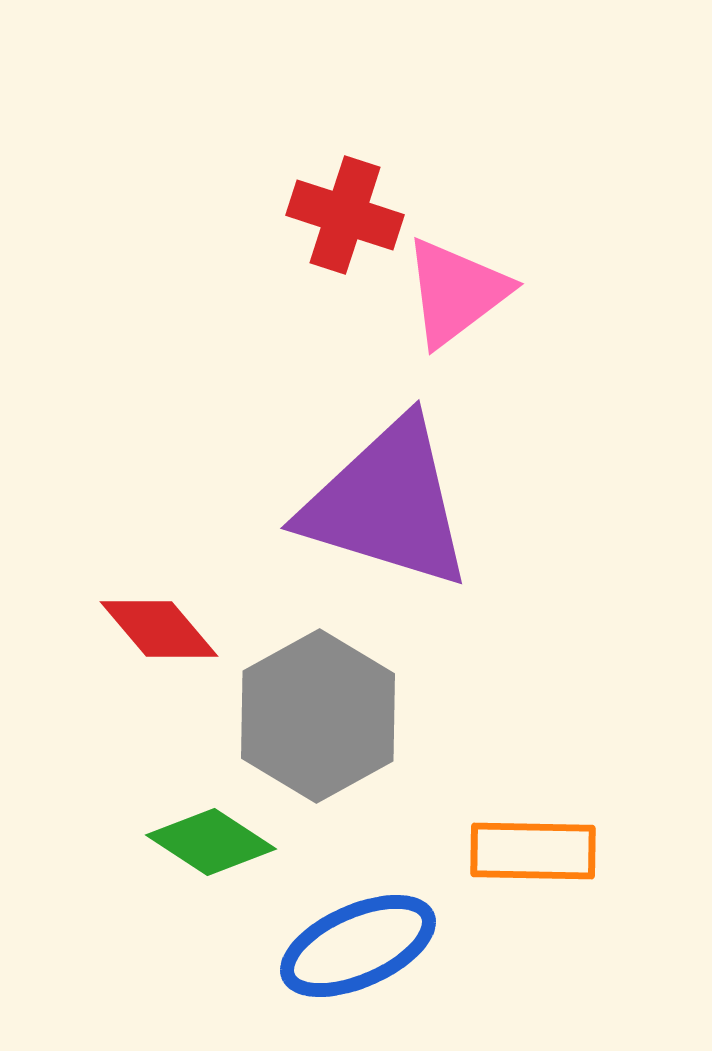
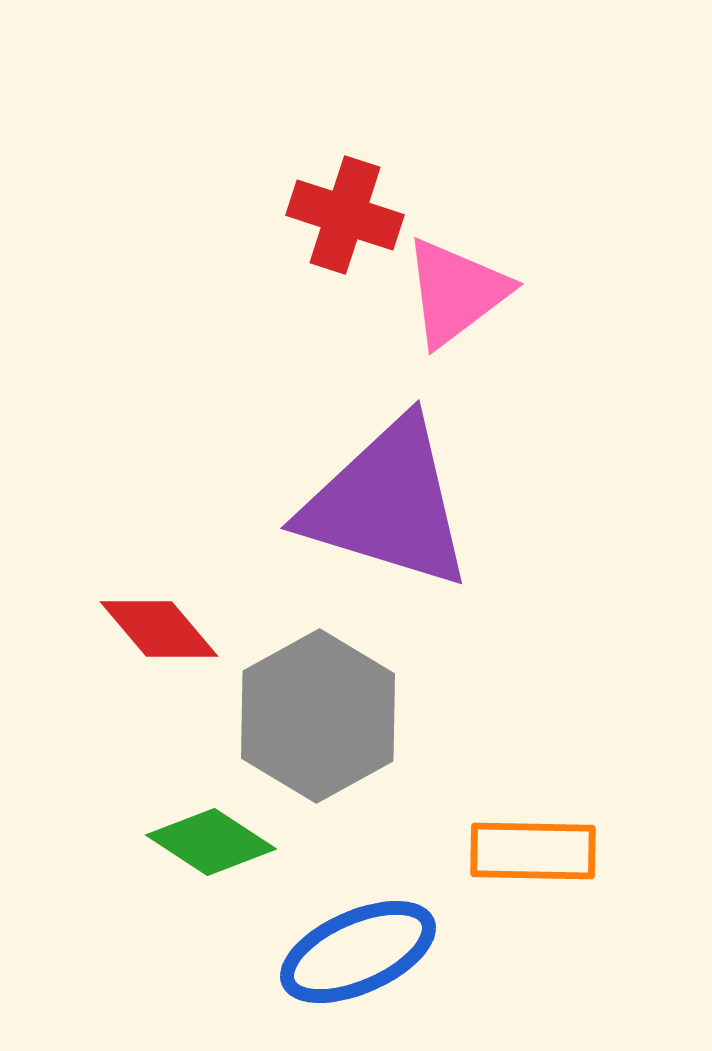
blue ellipse: moved 6 px down
